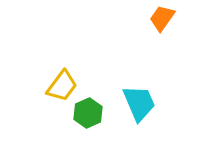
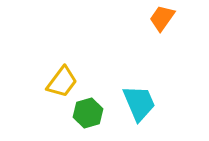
yellow trapezoid: moved 4 px up
green hexagon: rotated 8 degrees clockwise
